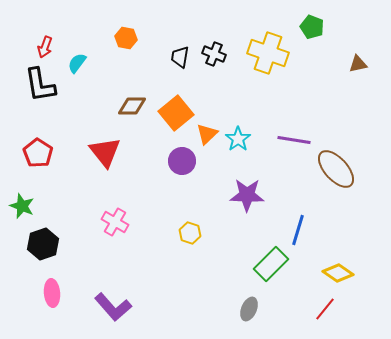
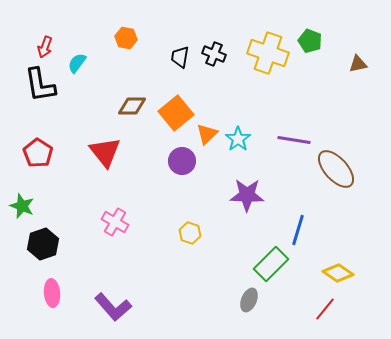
green pentagon: moved 2 px left, 14 px down
gray ellipse: moved 9 px up
